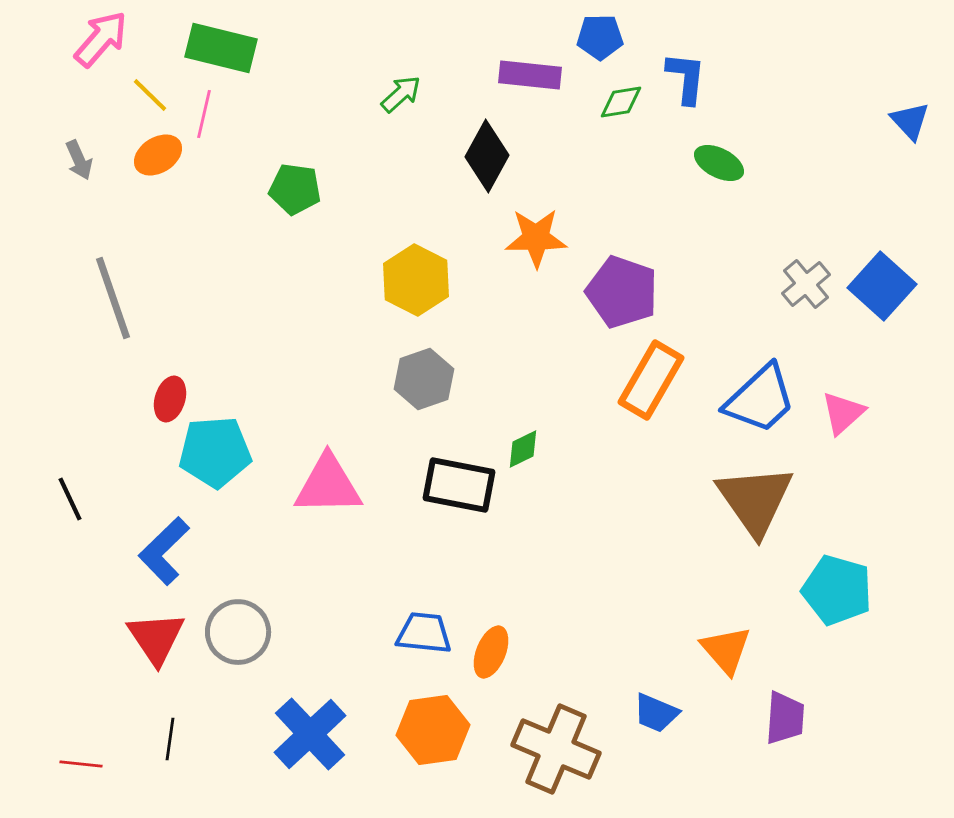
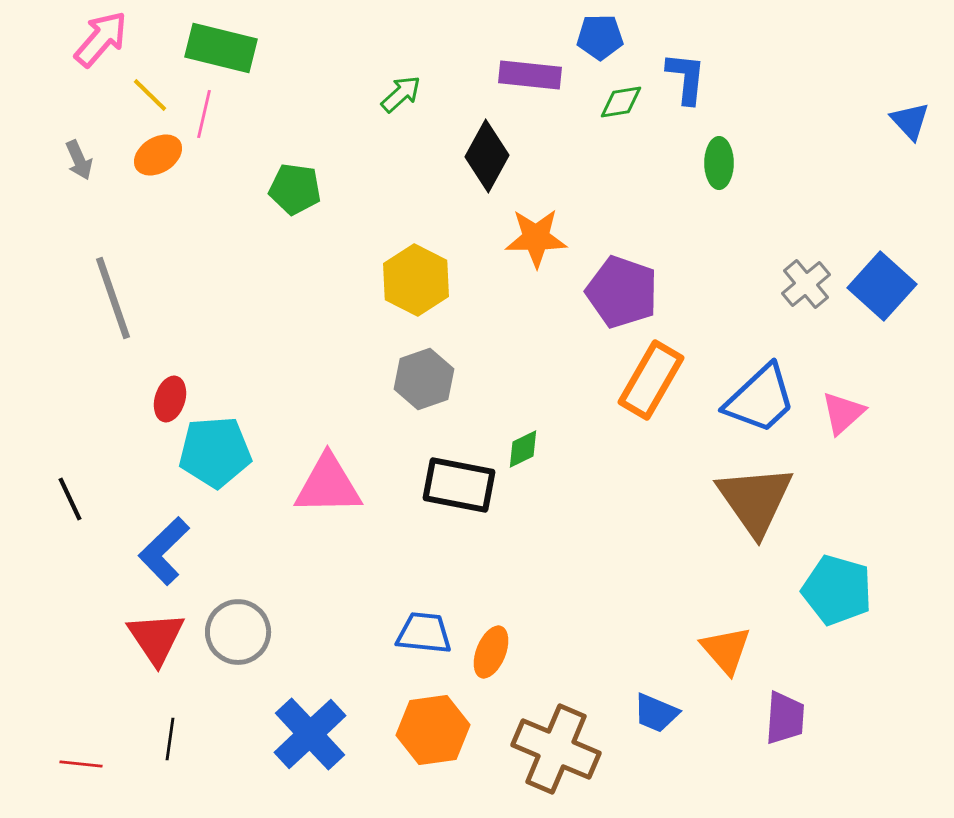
green ellipse at (719, 163): rotated 63 degrees clockwise
